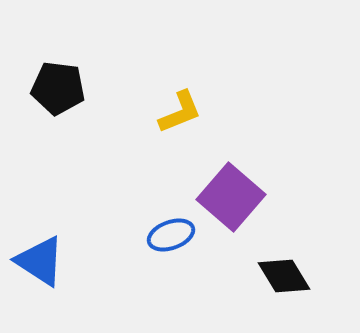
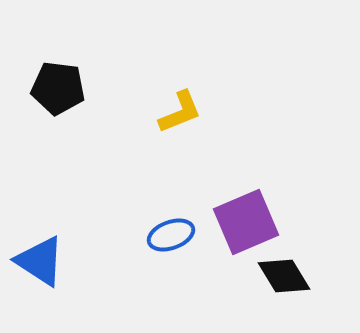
purple square: moved 15 px right, 25 px down; rotated 26 degrees clockwise
